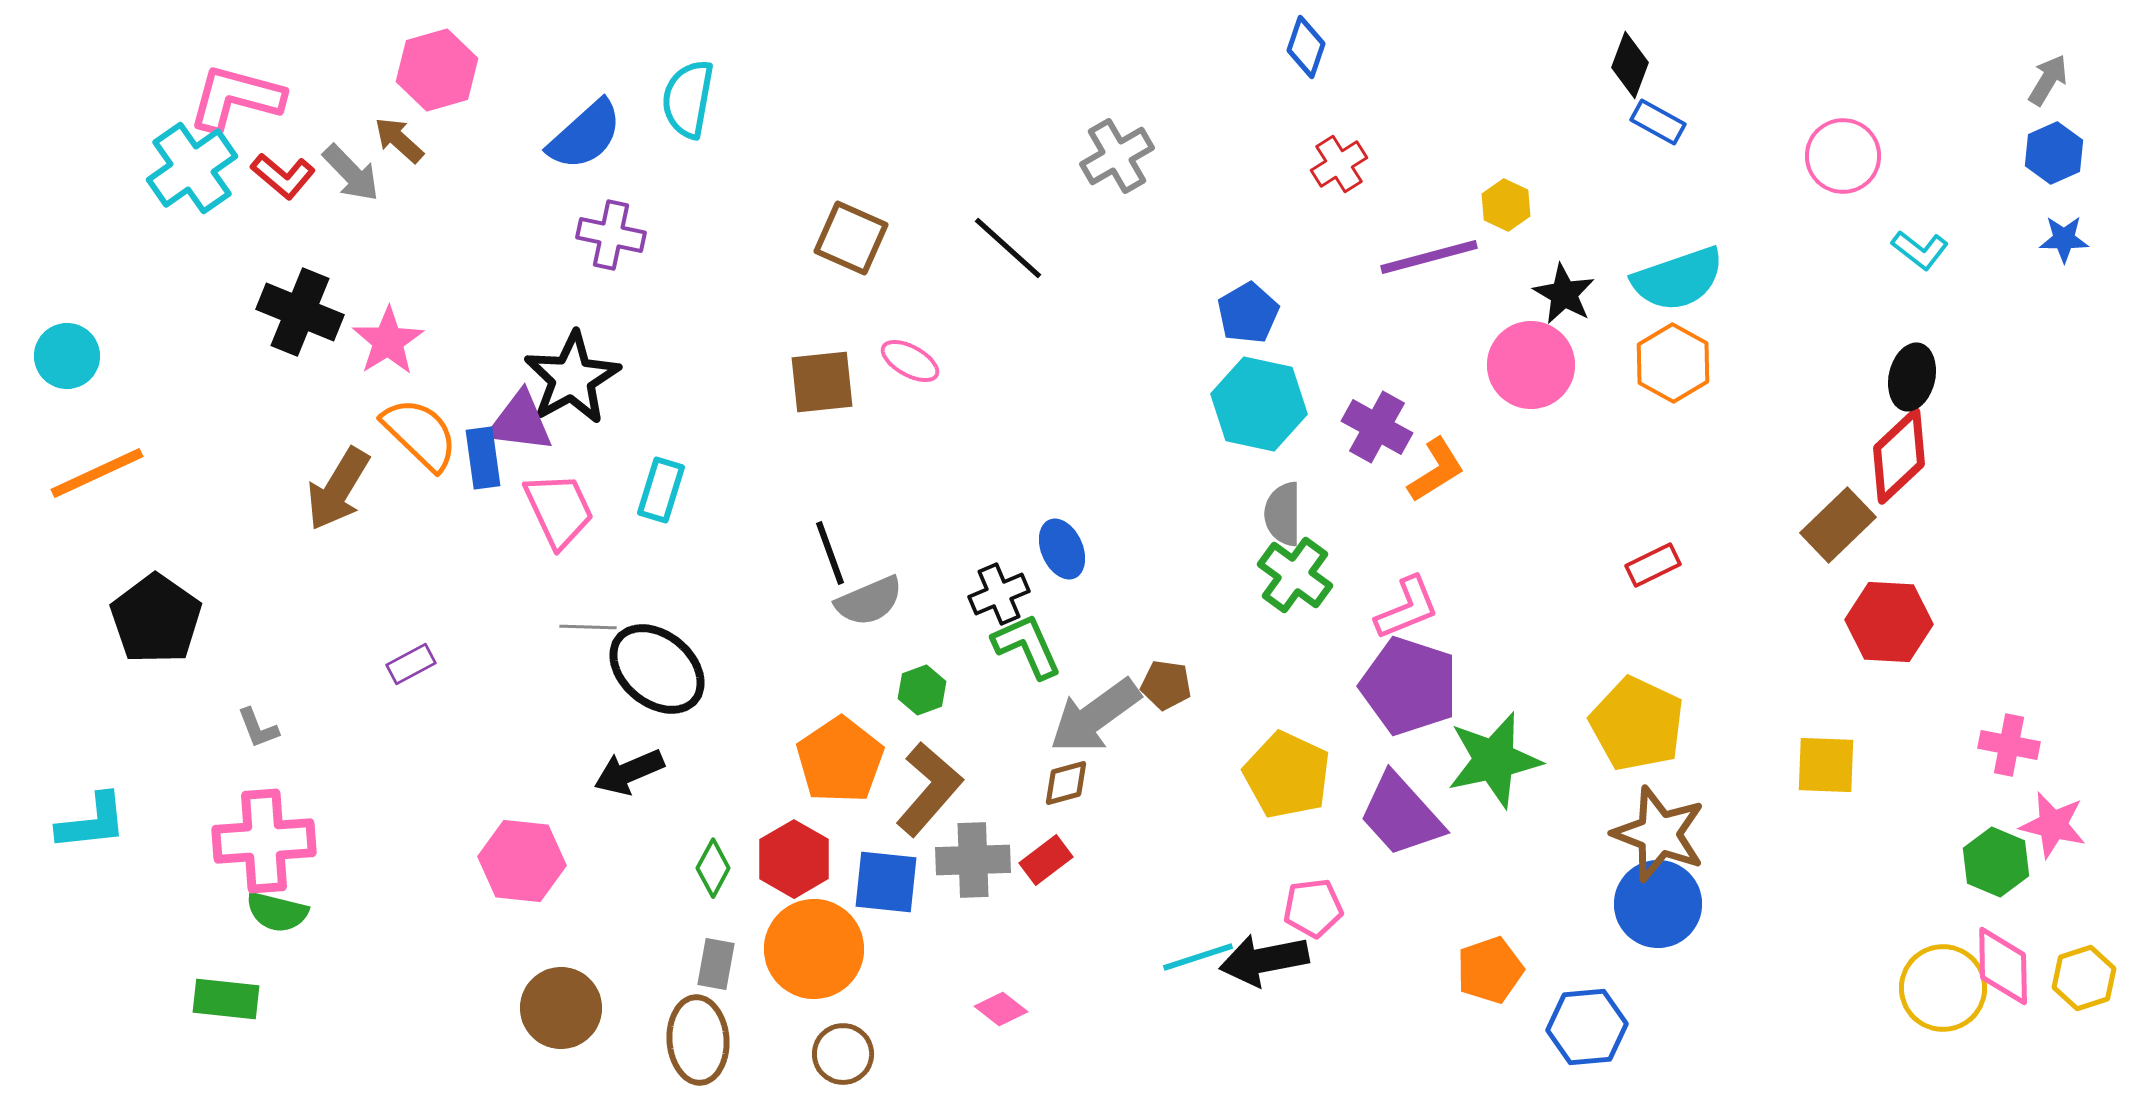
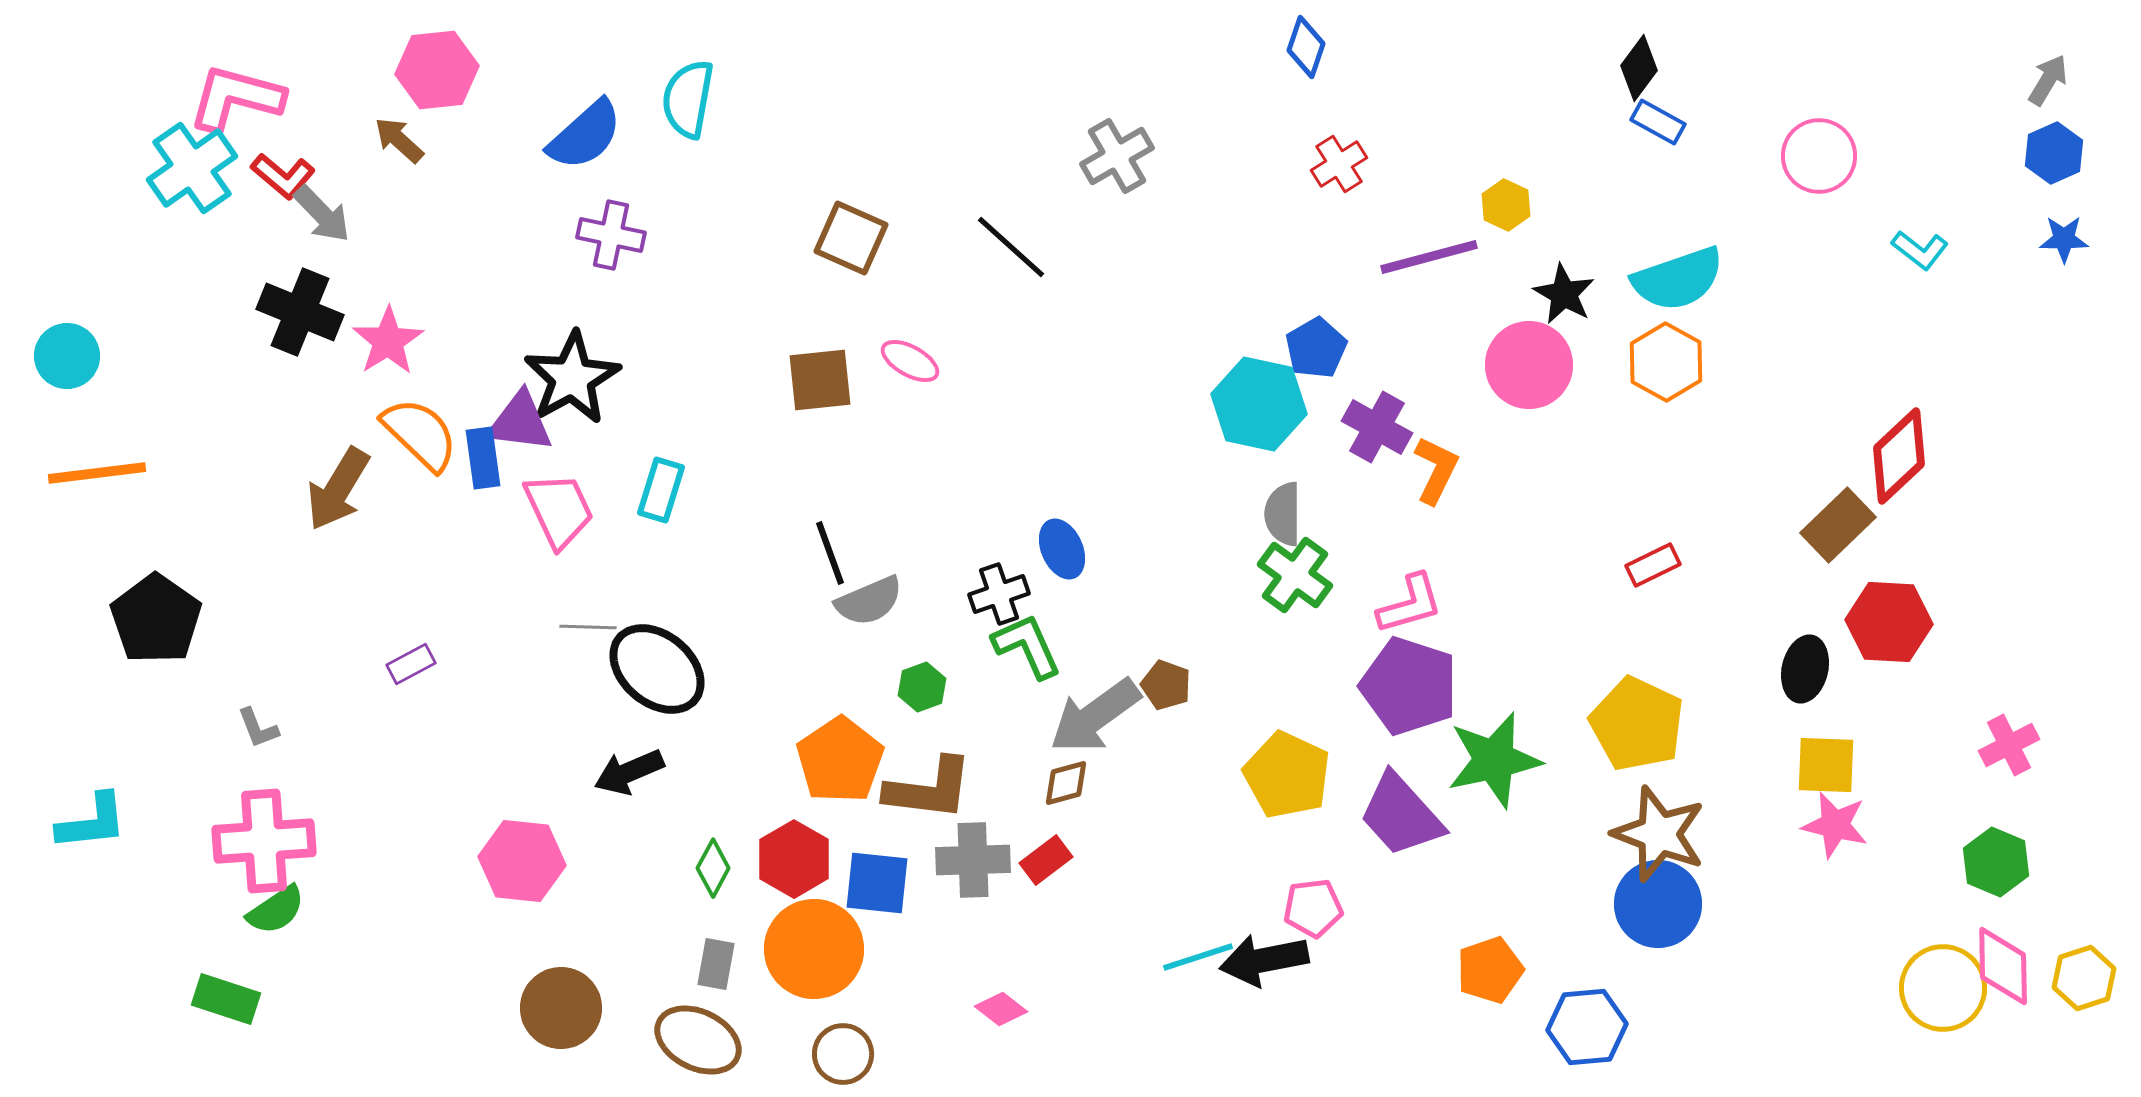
black diamond at (1630, 65): moved 9 px right, 3 px down; rotated 16 degrees clockwise
pink hexagon at (437, 70): rotated 10 degrees clockwise
pink circle at (1843, 156): moved 24 px left
gray arrow at (351, 173): moved 29 px left, 41 px down
black line at (1008, 248): moved 3 px right, 1 px up
blue pentagon at (1248, 313): moved 68 px right, 35 px down
orange hexagon at (1673, 363): moved 7 px left, 1 px up
pink circle at (1531, 365): moved 2 px left
black ellipse at (1912, 377): moved 107 px left, 292 px down
brown square at (822, 382): moved 2 px left, 2 px up
orange L-shape at (1436, 470): rotated 32 degrees counterclockwise
orange line at (97, 473): rotated 18 degrees clockwise
black cross at (999, 594): rotated 4 degrees clockwise
pink L-shape at (1407, 608): moved 3 px right, 4 px up; rotated 6 degrees clockwise
brown pentagon at (1166, 685): rotated 12 degrees clockwise
green hexagon at (922, 690): moved 3 px up
pink cross at (2009, 745): rotated 38 degrees counterclockwise
brown L-shape at (929, 789): rotated 56 degrees clockwise
pink star at (2053, 825): moved 218 px left
blue square at (886, 882): moved 9 px left, 1 px down
green semicircle at (277, 912): moved 1 px left, 2 px up; rotated 48 degrees counterclockwise
green rectangle at (226, 999): rotated 12 degrees clockwise
brown ellipse at (698, 1040): rotated 60 degrees counterclockwise
